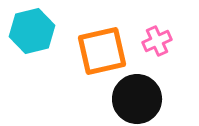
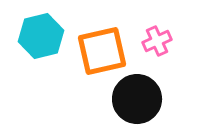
cyan hexagon: moved 9 px right, 5 px down
